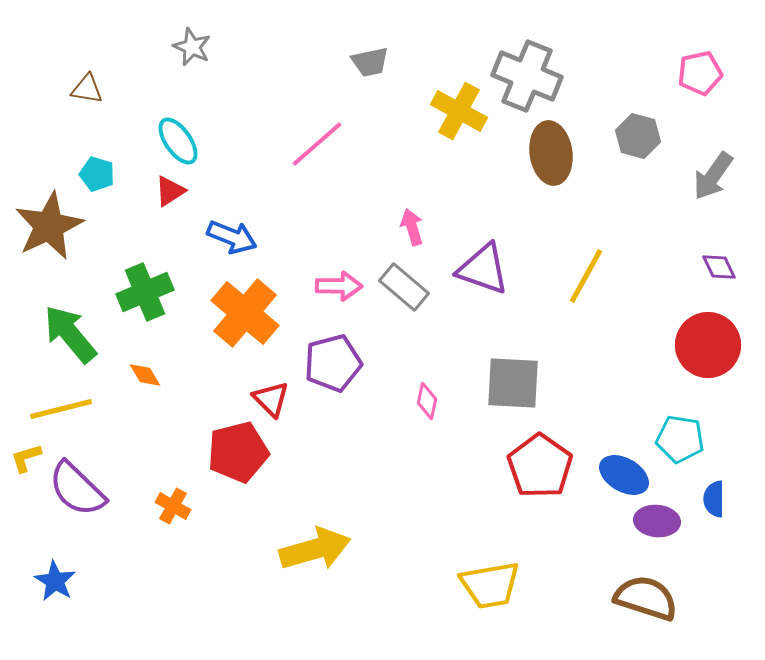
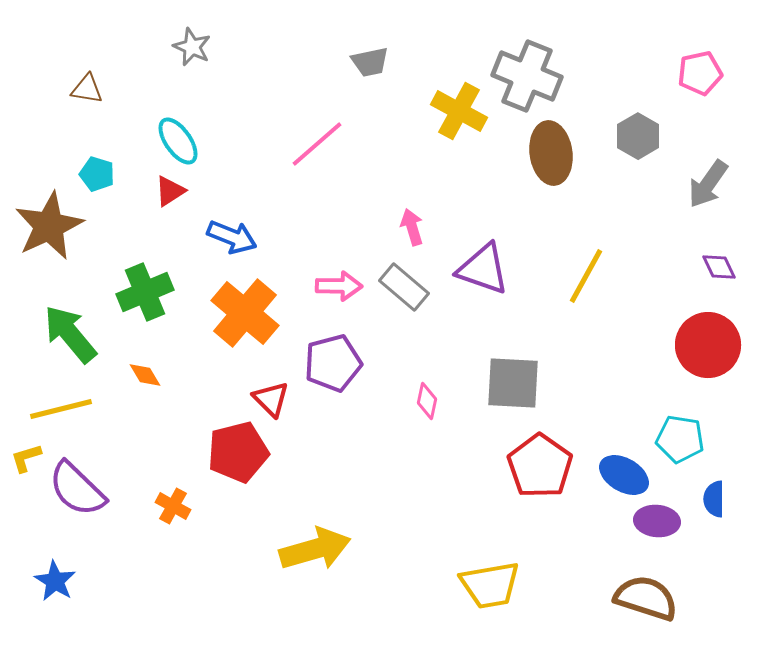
gray hexagon at (638, 136): rotated 15 degrees clockwise
gray arrow at (713, 176): moved 5 px left, 8 px down
